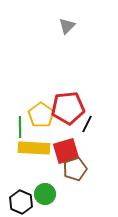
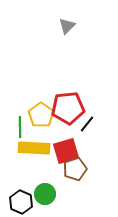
black line: rotated 12 degrees clockwise
